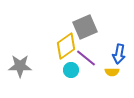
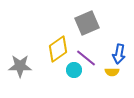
gray square: moved 2 px right, 4 px up
yellow diamond: moved 8 px left, 3 px down
cyan circle: moved 3 px right
